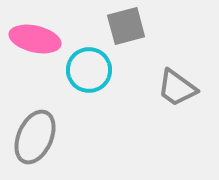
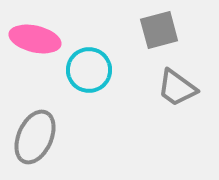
gray square: moved 33 px right, 4 px down
